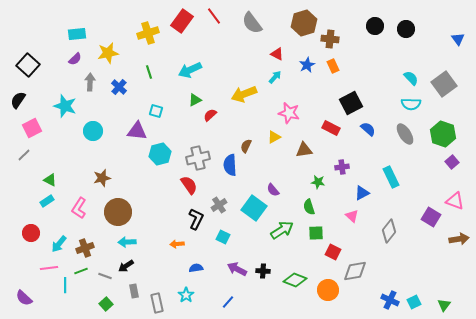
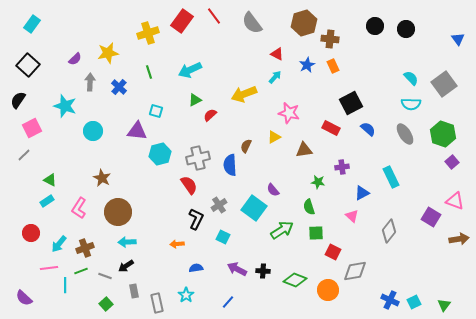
cyan rectangle at (77, 34): moved 45 px left, 10 px up; rotated 48 degrees counterclockwise
brown star at (102, 178): rotated 30 degrees counterclockwise
